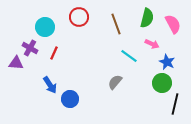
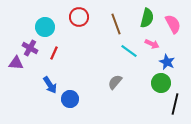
cyan line: moved 5 px up
green circle: moved 1 px left
